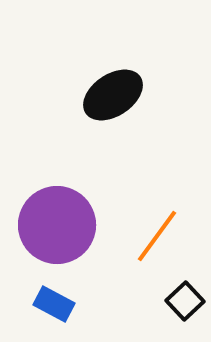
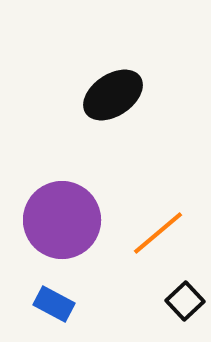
purple circle: moved 5 px right, 5 px up
orange line: moved 1 px right, 3 px up; rotated 14 degrees clockwise
